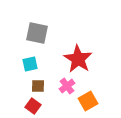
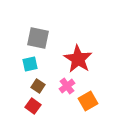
gray square: moved 1 px right, 5 px down
brown square: rotated 32 degrees clockwise
